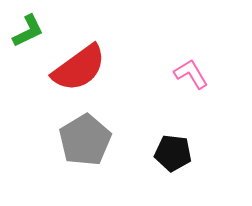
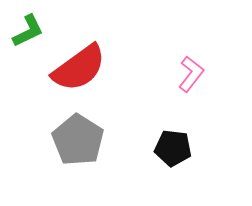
pink L-shape: rotated 69 degrees clockwise
gray pentagon: moved 7 px left; rotated 9 degrees counterclockwise
black pentagon: moved 5 px up
